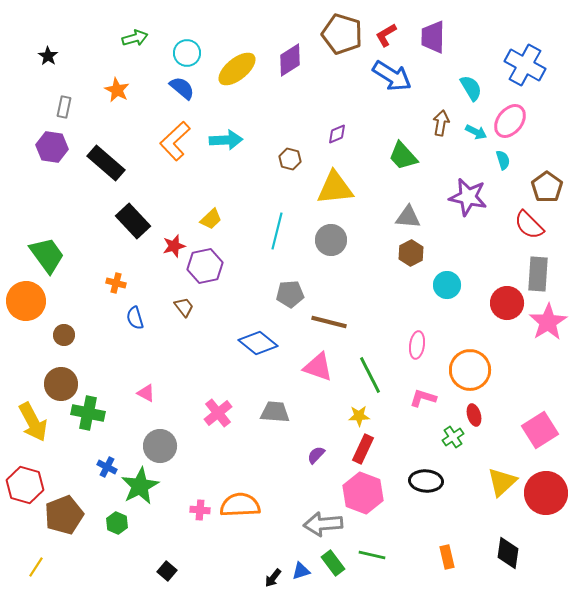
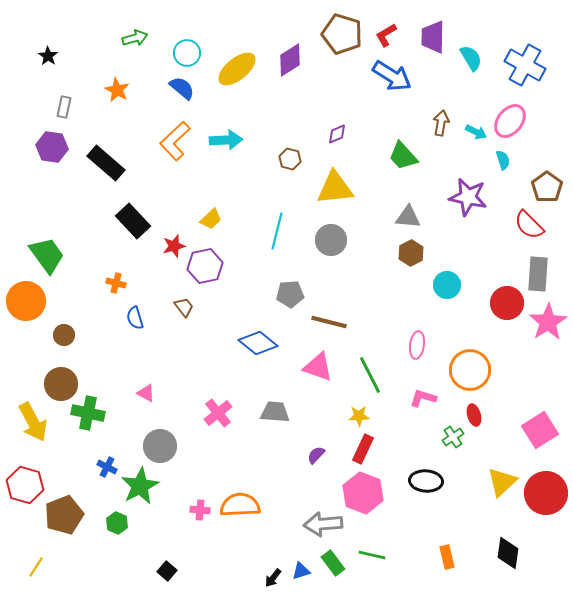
cyan semicircle at (471, 88): moved 30 px up
